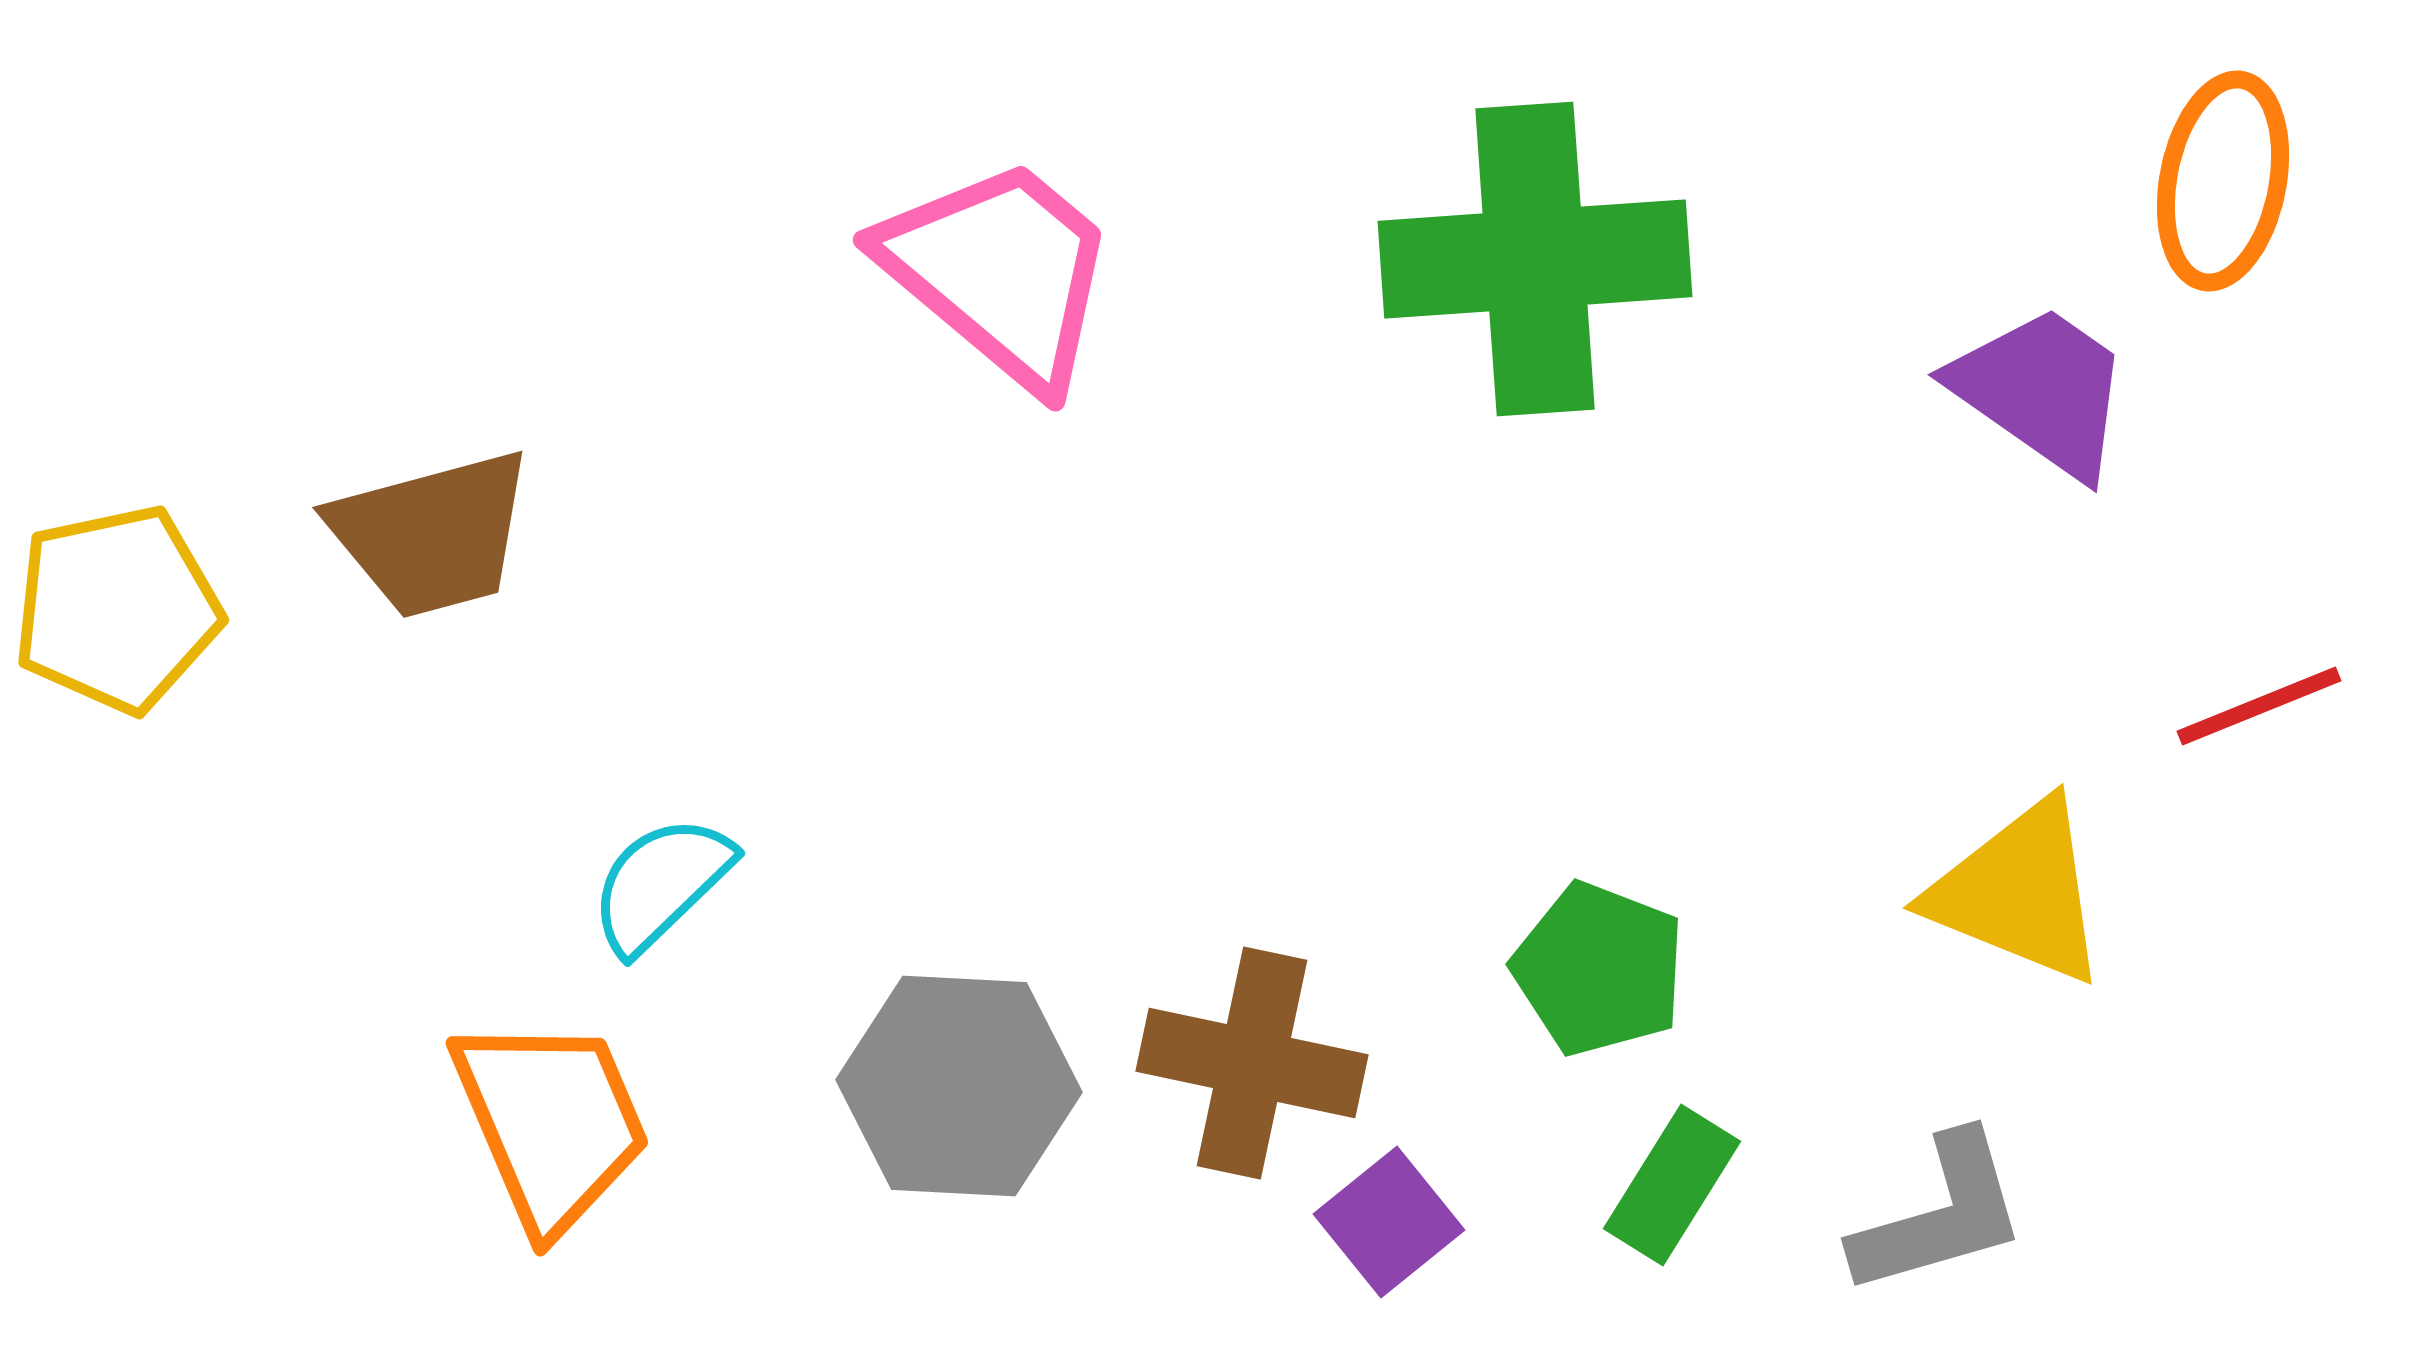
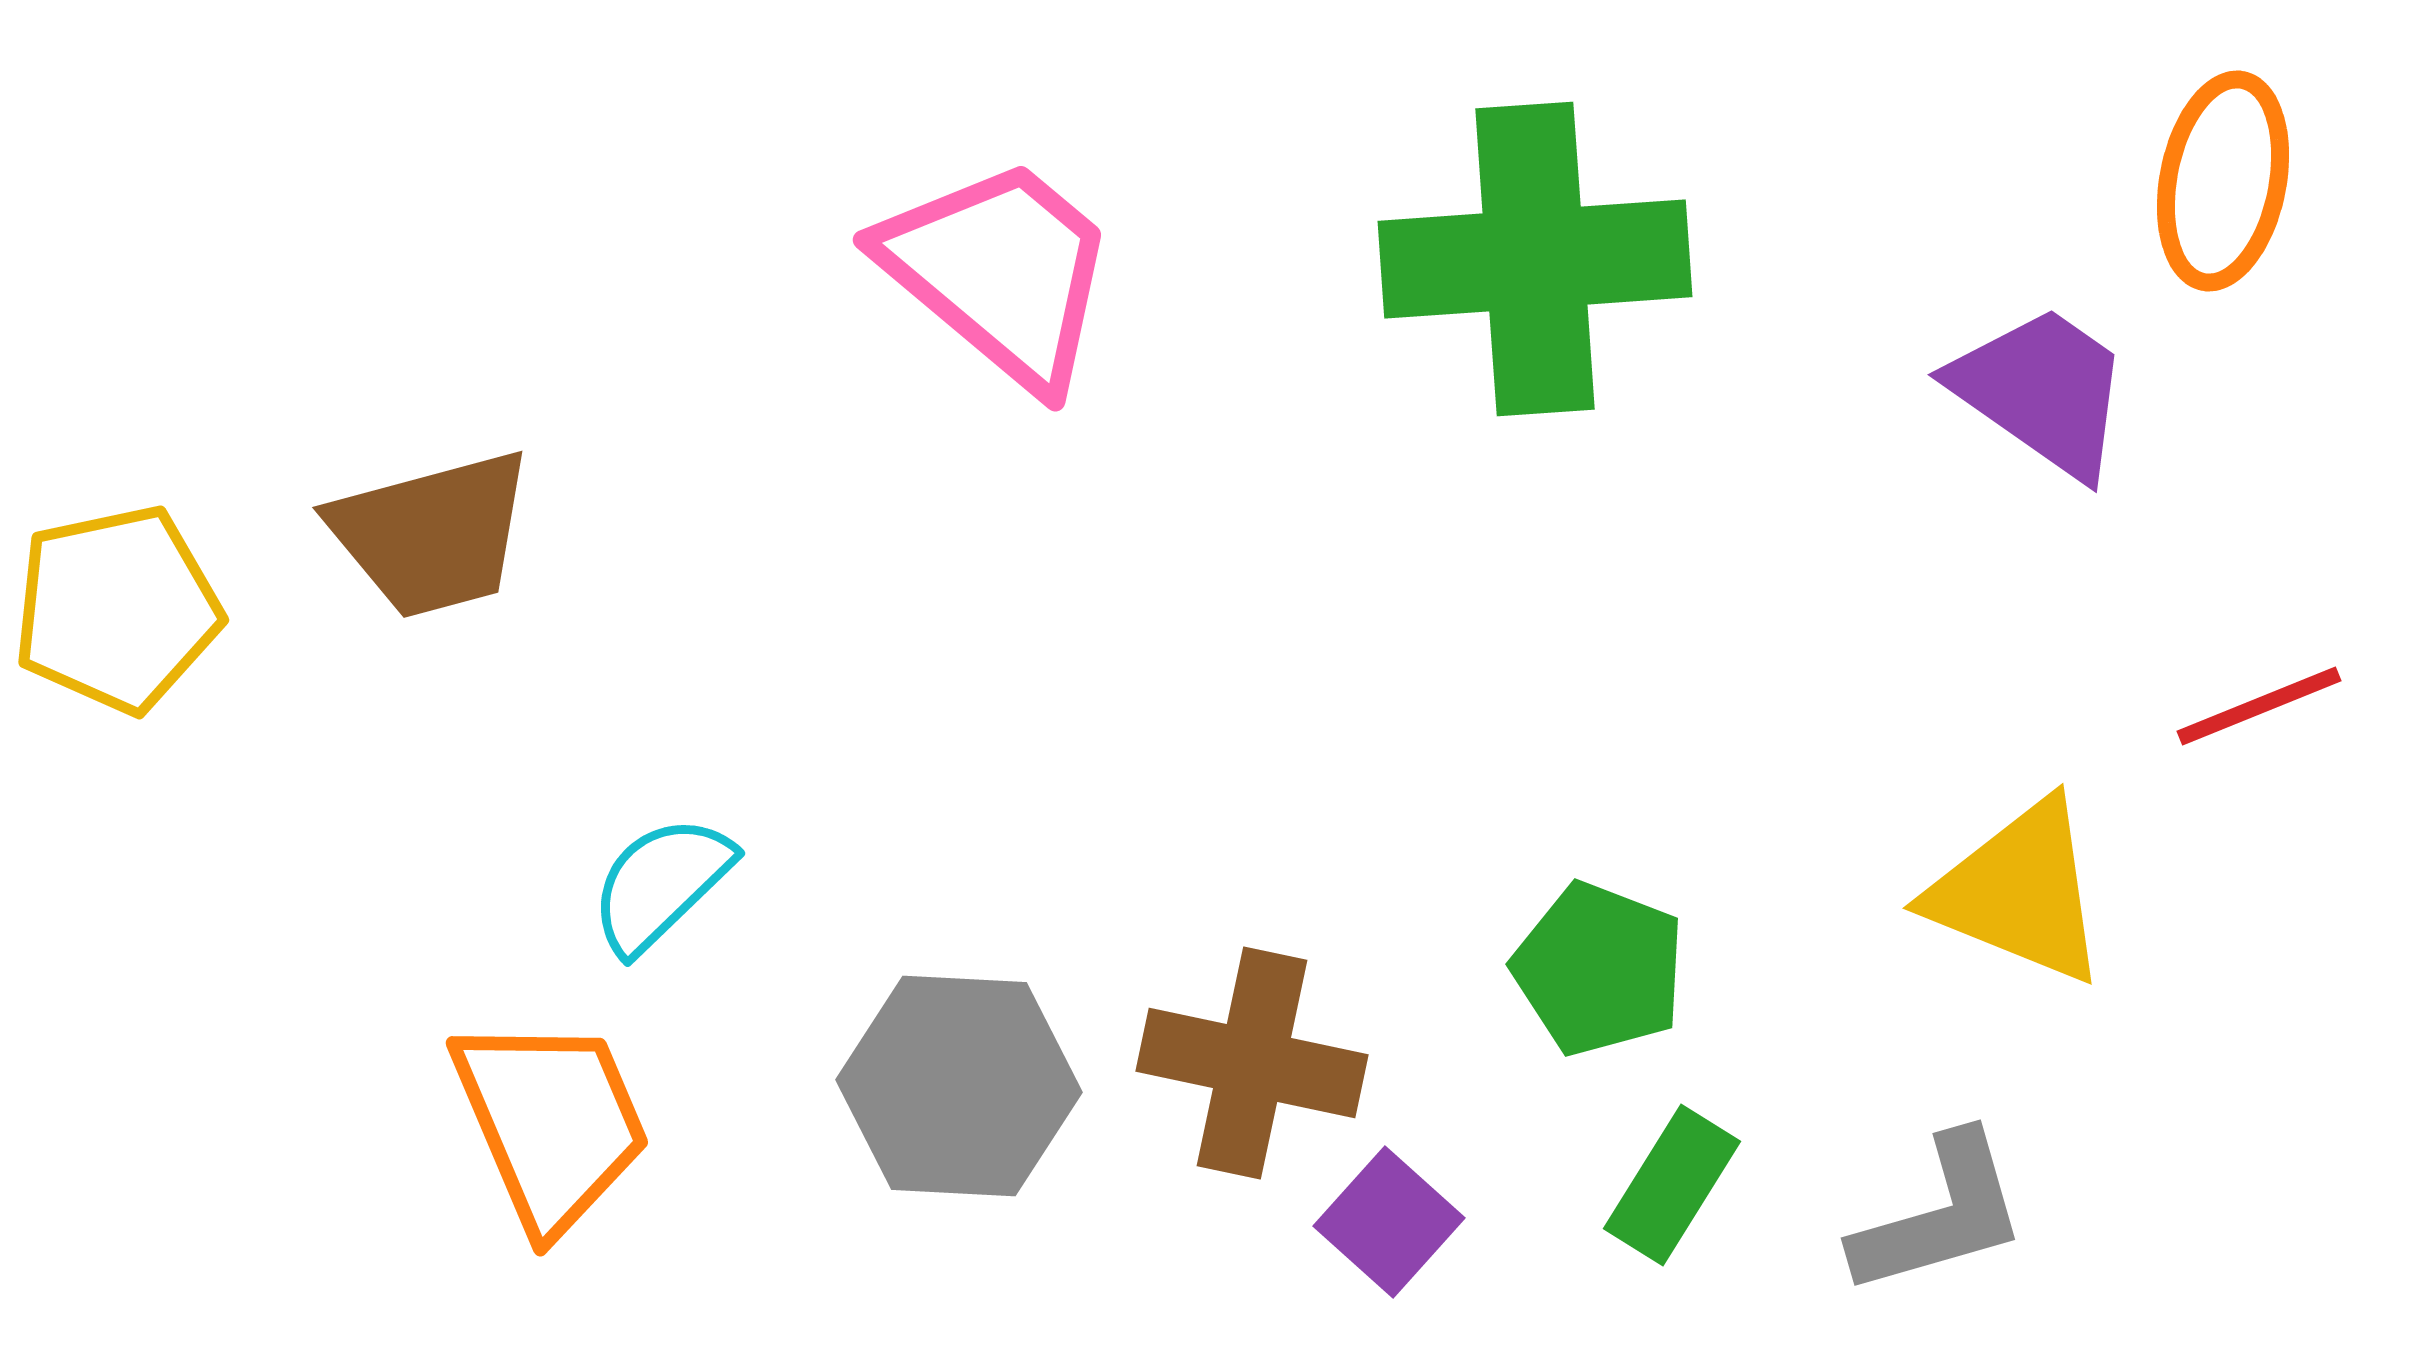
purple square: rotated 9 degrees counterclockwise
